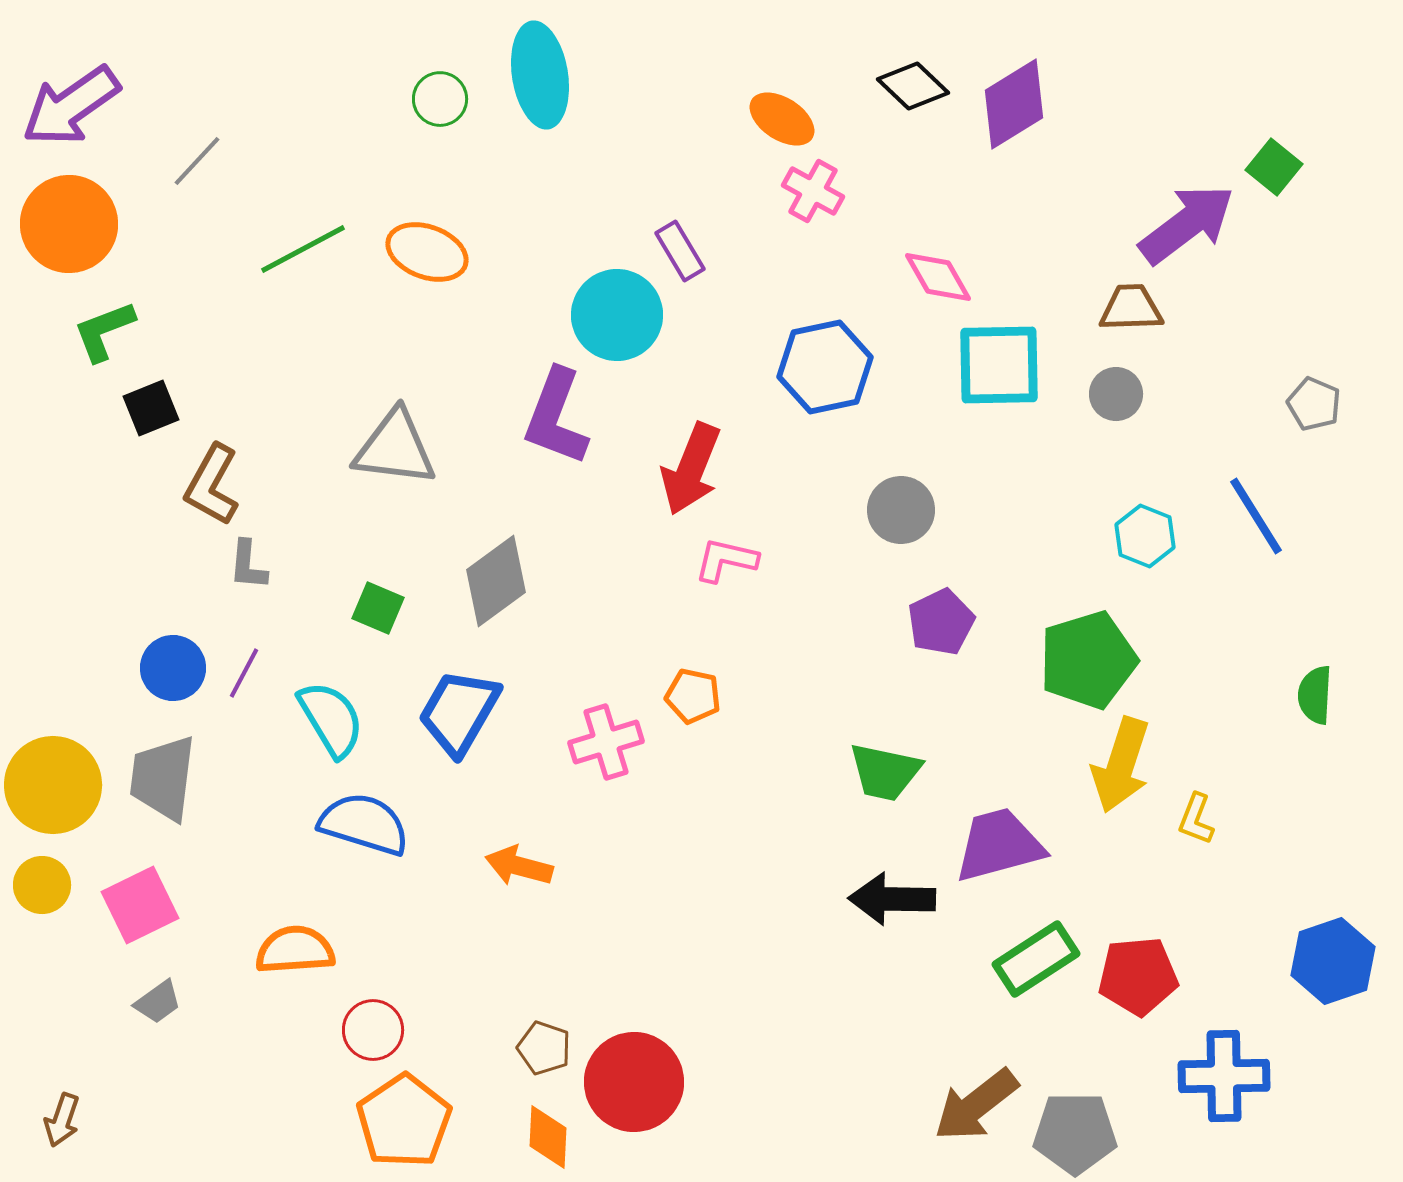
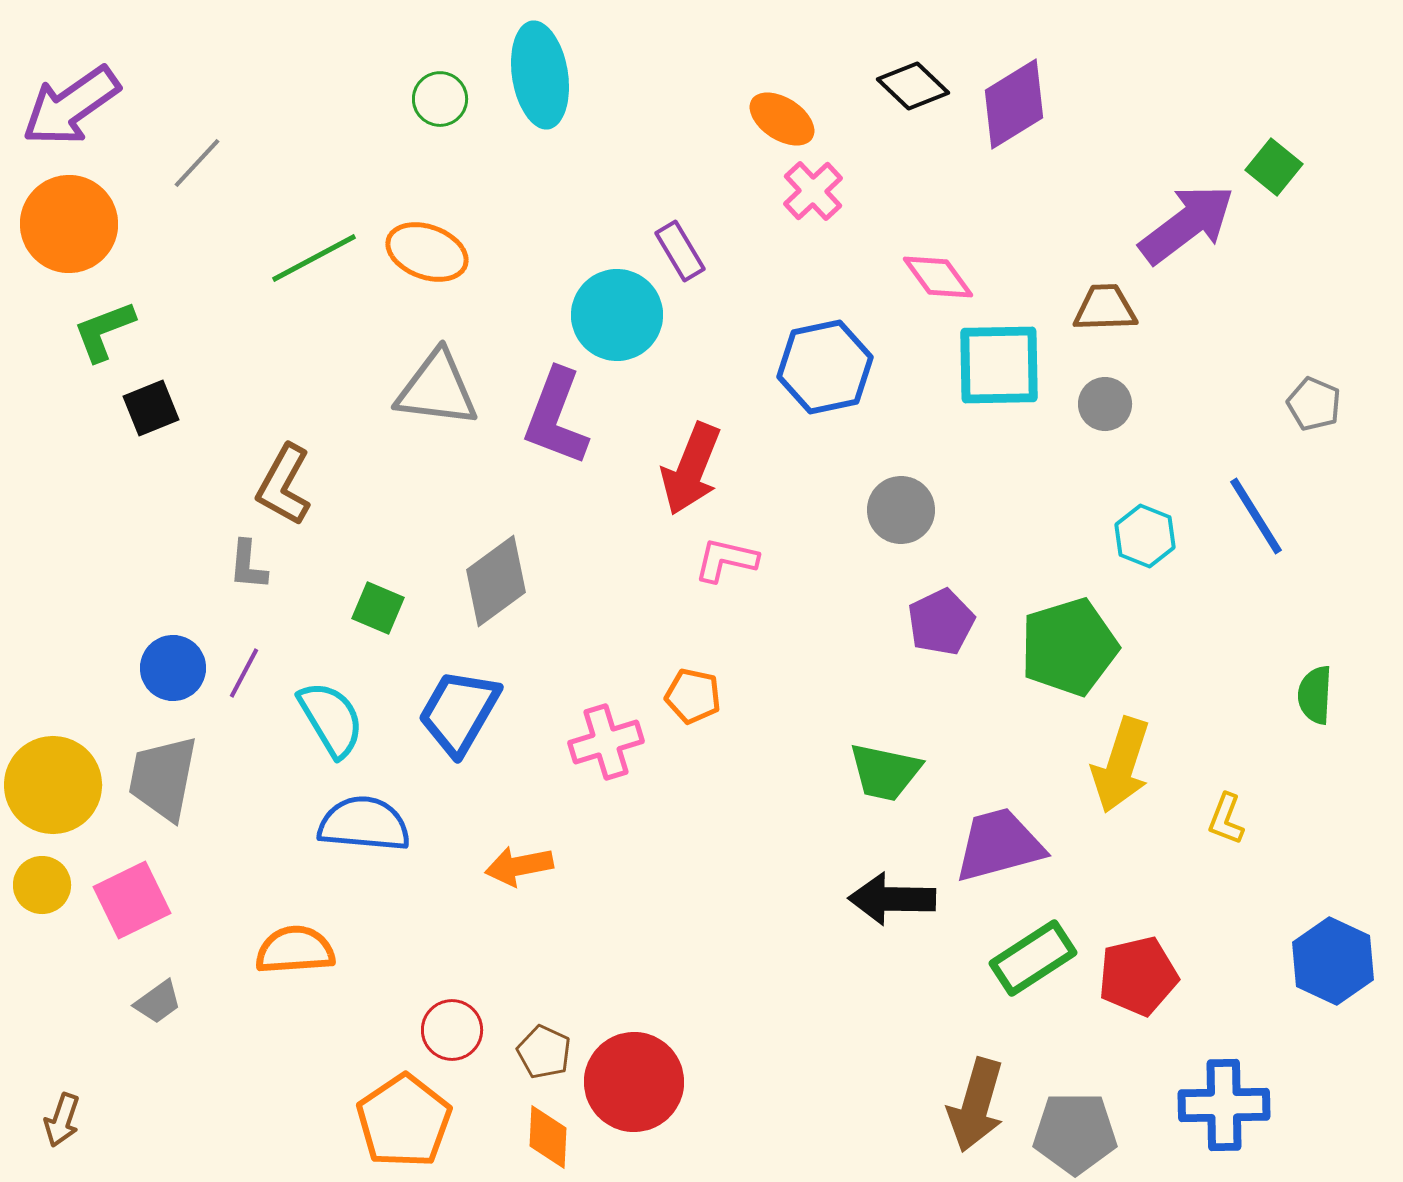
gray line at (197, 161): moved 2 px down
pink cross at (813, 191): rotated 18 degrees clockwise
green line at (303, 249): moved 11 px right, 9 px down
pink diamond at (938, 277): rotated 6 degrees counterclockwise
brown trapezoid at (1131, 308): moved 26 px left
gray circle at (1116, 394): moved 11 px left, 10 px down
gray triangle at (395, 448): moved 42 px right, 59 px up
brown L-shape at (212, 485): moved 72 px right
green pentagon at (1088, 660): moved 19 px left, 13 px up
gray trapezoid at (163, 778): rotated 4 degrees clockwise
yellow L-shape at (1196, 819): moved 30 px right
blue semicircle at (364, 824): rotated 12 degrees counterclockwise
orange arrow at (519, 866): rotated 26 degrees counterclockwise
pink square at (140, 905): moved 8 px left, 5 px up
green rectangle at (1036, 959): moved 3 px left, 1 px up
blue hexagon at (1333, 961): rotated 16 degrees counterclockwise
red pentagon at (1138, 976): rotated 8 degrees counterclockwise
red circle at (373, 1030): moved 79 px right
brown pentagon at (544, 1048): moved 4 px down; rotated 6 degrees clockwise
blue cross at (1224, 1076): moved 29 px down
brown arrow at (976, 1105): rotated 36 degrees counterclockwise
